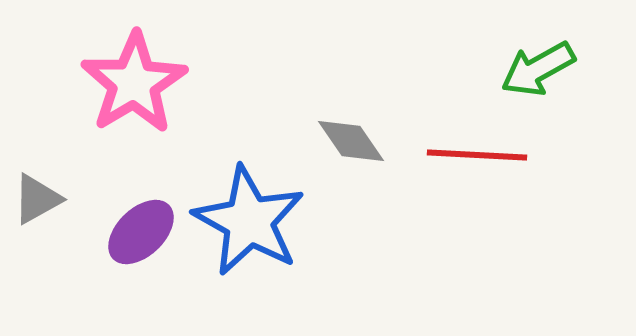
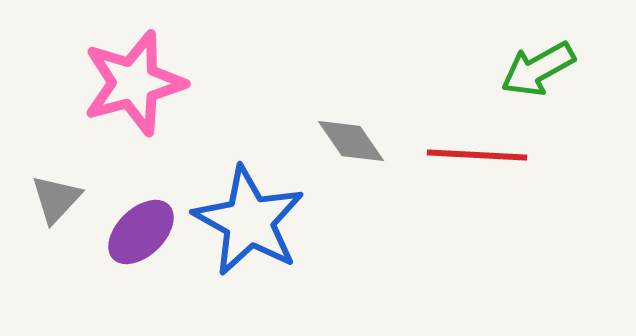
pink star: rotated 16 degrees clockwise
gray triangle: moved 19 px right; rotated 18 degrees counterclockwise
